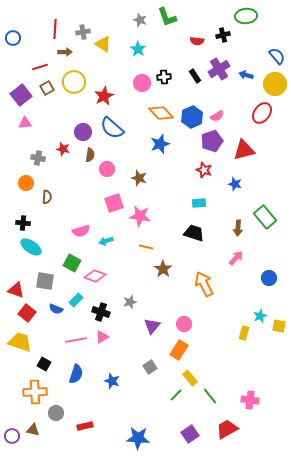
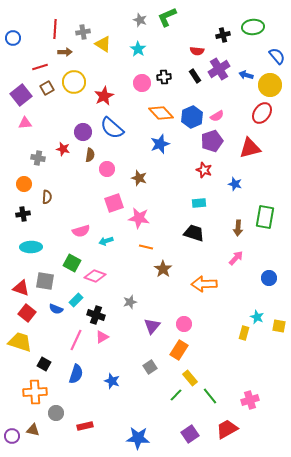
green ellipse at (246, 16): moved 7 px right, 11 px down
green L-shape at (167, 17): rotated 85 degrees clockwise
red semicircle at (197, 41): moved 10 px down
yellow circle at (275, 84): moved 5 px left, 1 px down
red triangle at (244, 150): moved 6 px right, 2 px up
orange circle at (26, 183): moved 2 px left, 1 px down
pink star at (140, 216): moved 1 px left, 2 px down
green rectangle at (265, 217): rotated 50 degrees clockwise
black cross at (23, 223): moved 9 px up; rotated 16 degrees counterclockwise
cyan ellipse at (31, 247): rotated 35 degrees counterclockwise
orange arrow at (204, 284): rotated 65 degrees counterclockwise
red triangle at (16, 290): moved 5 px right, 2 px up
black cross at (101, 312): moved 5 px left, 3 px down
cyan star at (260, 316): moved 3 px left, 1 px down; rotated 24 degrees counterclockwise
pink line at (76, 340): rotated 55 degrees counterclockwise
pink cross at (250, 400): rotated 24 degrees counterclockwise
